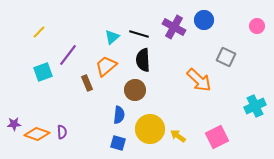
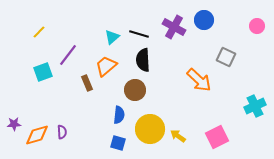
orange diamond: moved 1 px down; rotated 35 degrees counterclockwise
